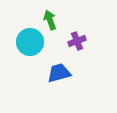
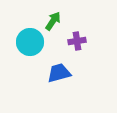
green arrow: moved 3 px right, 1 px down; rotated 54 degrees clockwise
purple cross: rotated 12 degrees clockwise
